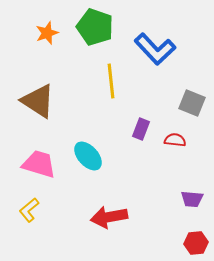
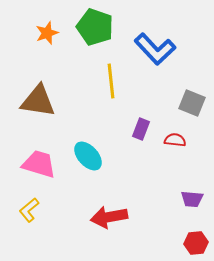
brown triangle: rotated 24 degrees counterclockwise
